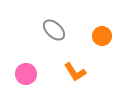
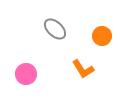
gray ellipse: moved 1 px right, 1 px up
orange L-shape: moved 8 px right, 3 px up
